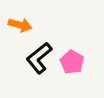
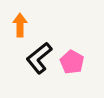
orange arrow: rotated 105 degrees counterclockwise
